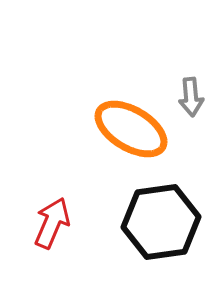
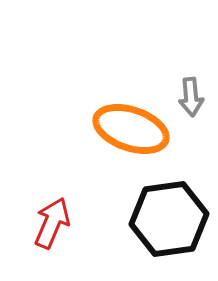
orange ellipse: rotated 12 degrees counterclockwise
black hexagon: moved 8 px right, 3 px up
